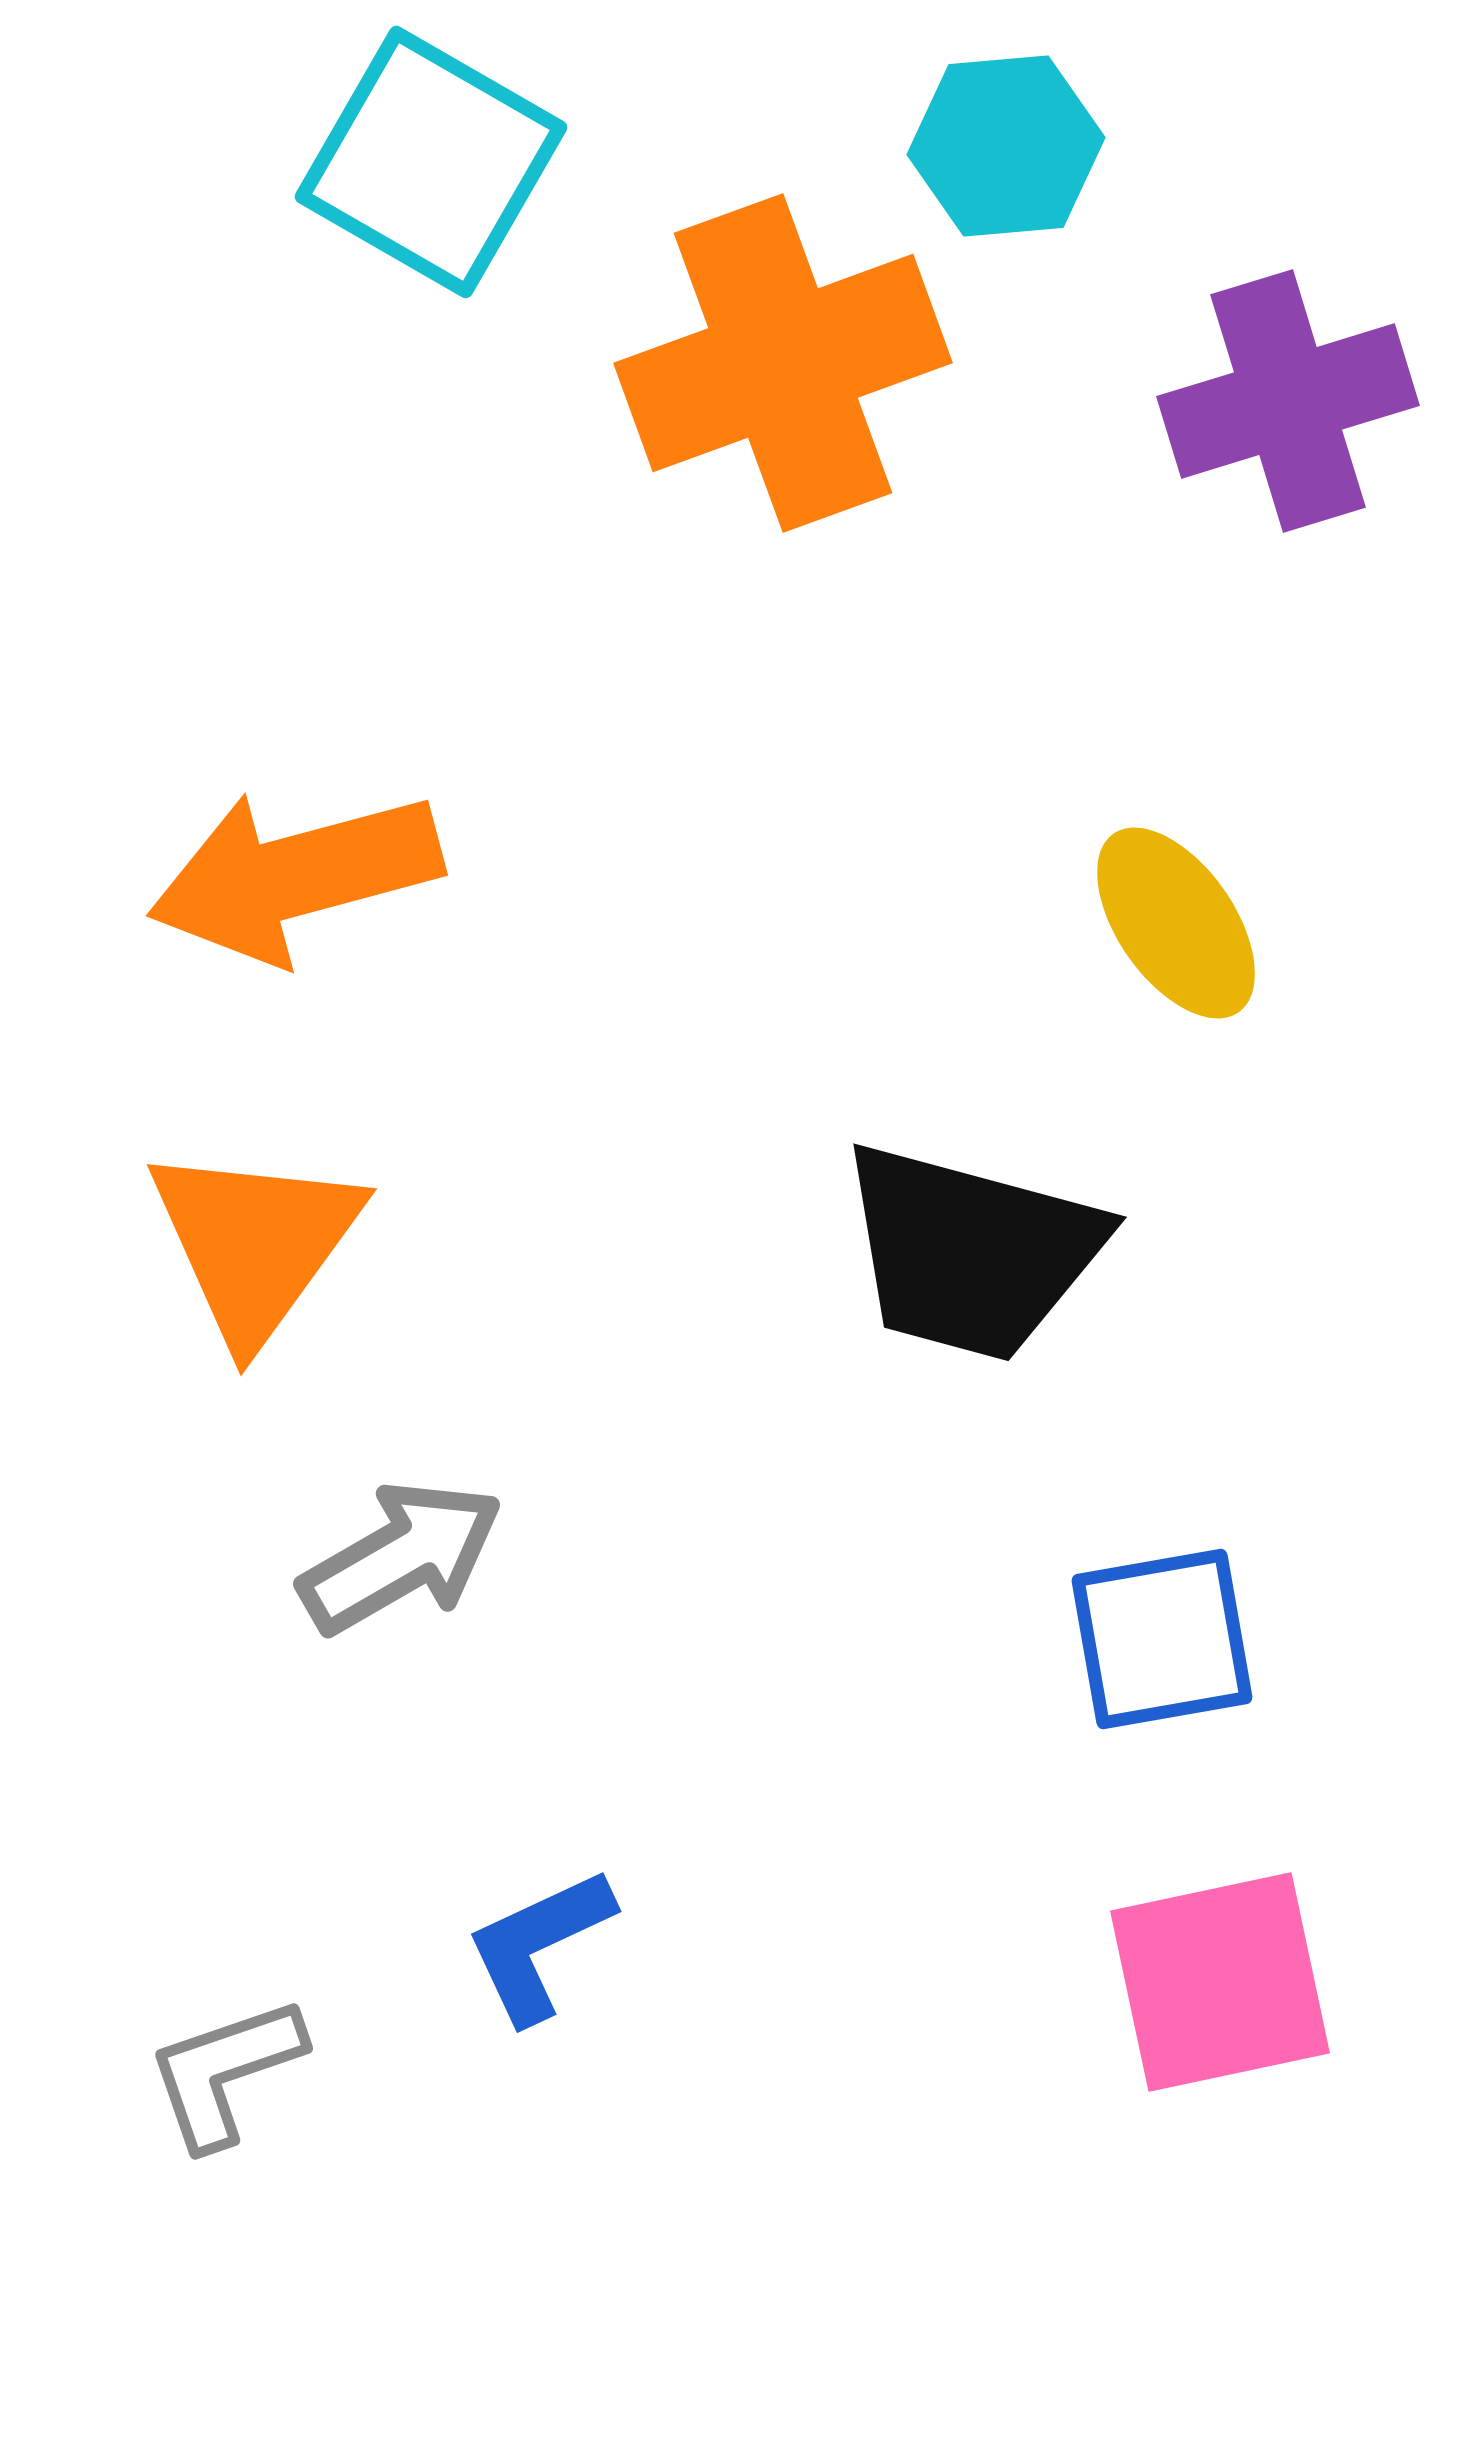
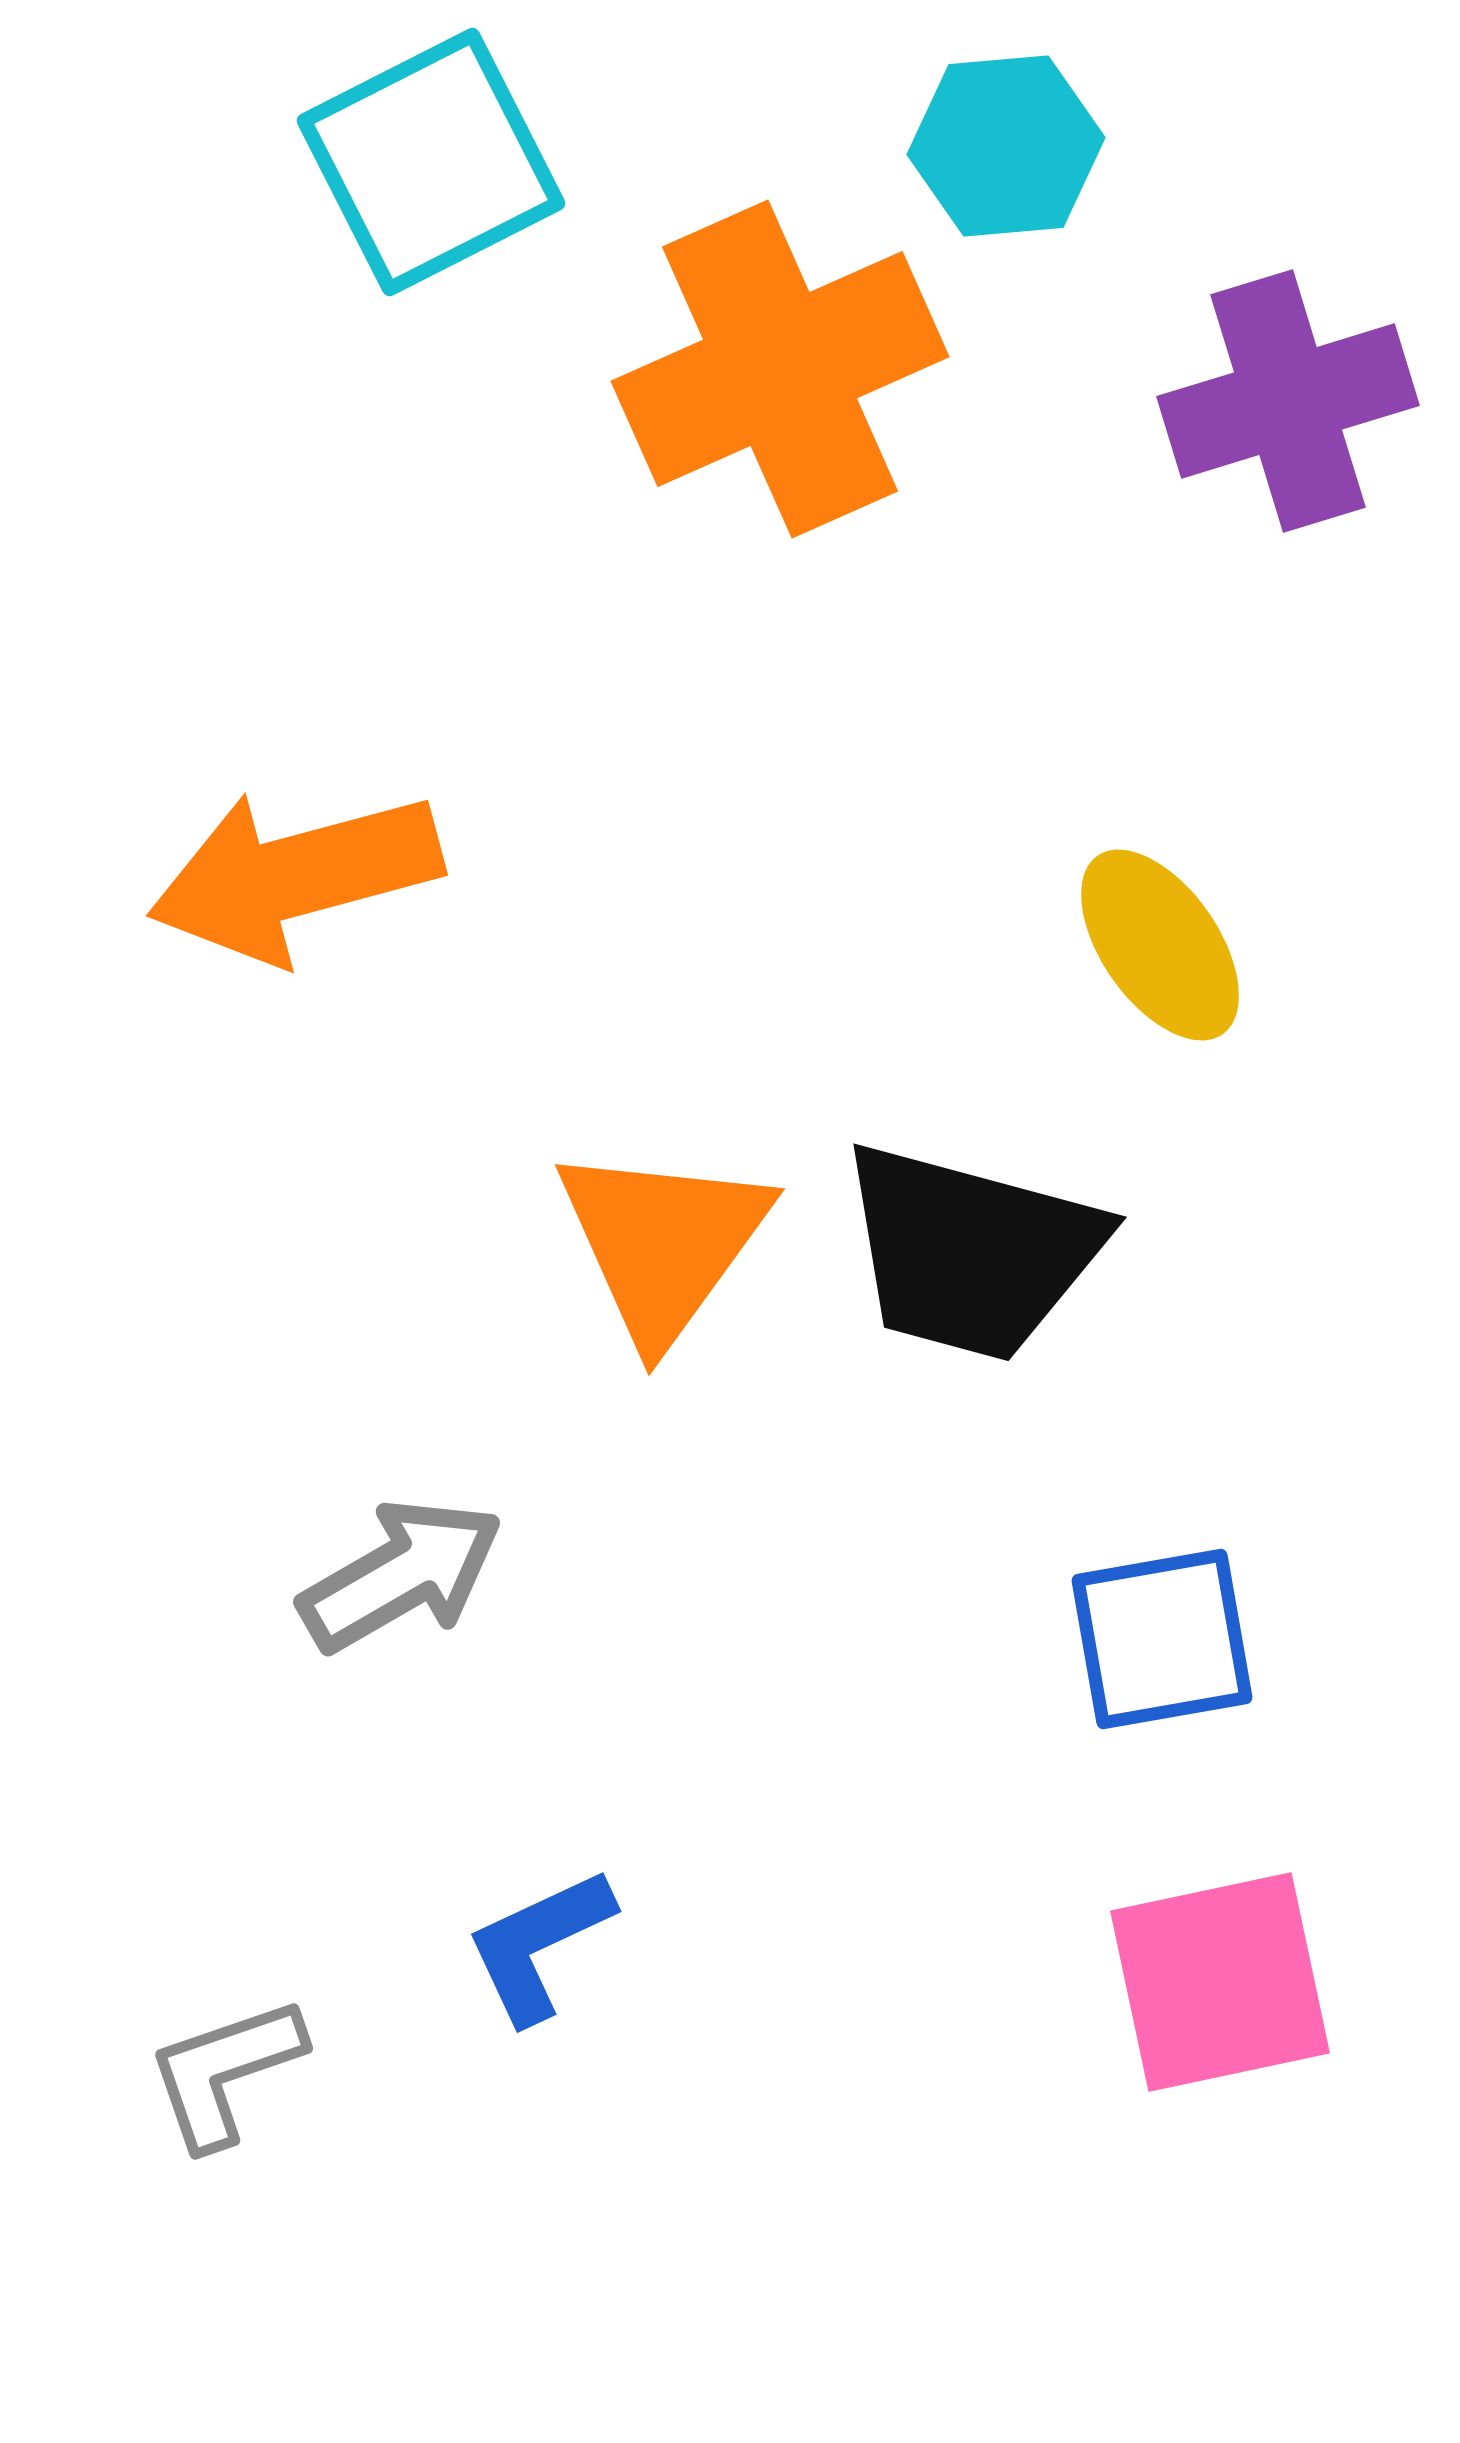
cyan square: rotated 33 degrees clockwise
orange cross: moved 3 px left, 6 px down; rotated 4 degrees counterclockwise
yellow ellipse: moved 16 px left, 22 px down
orange triangle: moved 408 px right
gray arrow: moved 18 px down
